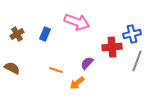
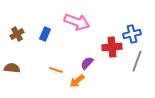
brown semicircle: rotated 21 degrees counterclockwise
orange arrow: moved 2 px up
